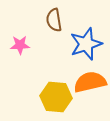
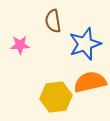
brown semicircle: moved 1 px left, 1 px down
blue star: moved 1 px left
yellow hexagon: rotated 12 degrees counterclockwise
